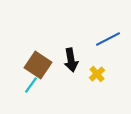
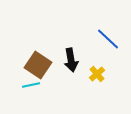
blue line: rotated 70 degrees clockwise
cyan line: rotated 42 degrees clockwise
